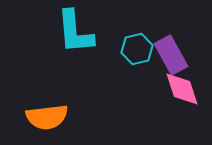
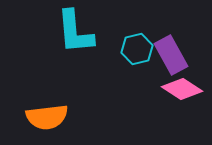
pink diamond: rotated 39 degrees counterclockwise
